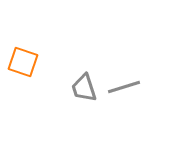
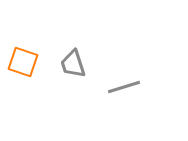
gray trapezoid: moved 11 px left, 24 px up
